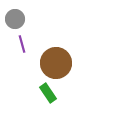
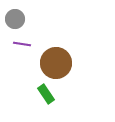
purple line: rotated 66 degrees counterclockwise
green rectangle: moved 2 px left, 1 px down
